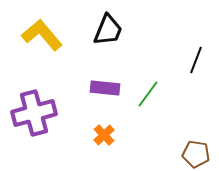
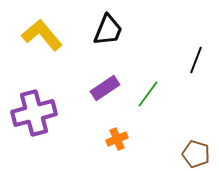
purple rectangle: rotated 40 degrees counterclockwise
orange cross: moved 13 px right, 4 px down; rotated 20 degrees clockwise
brown pentagon: rotated 8 degrees clockwise
